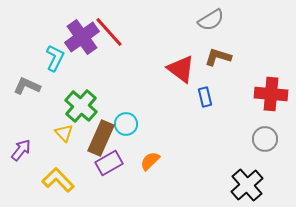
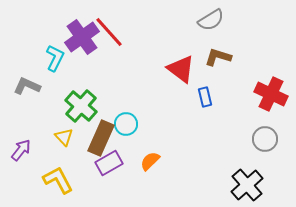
red cross: rotated 20 degrees clockwise
yellow triangle: moved 4 px down
yellow L-shape: rotated 16 degrees clockwise
